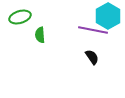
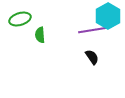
green ellipse: moved 2 px down
purple line: rotated 20 degrees counterclockwise
